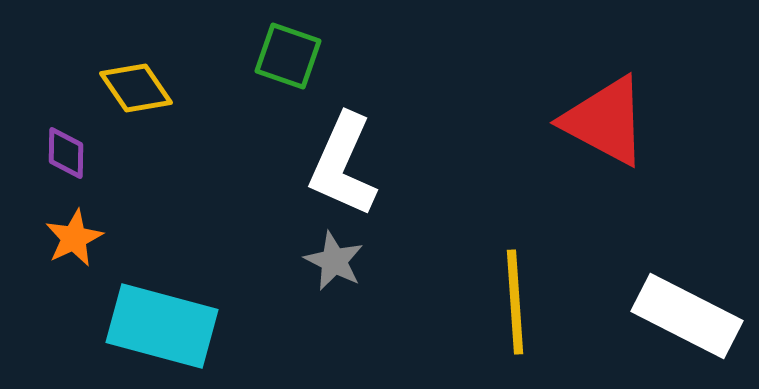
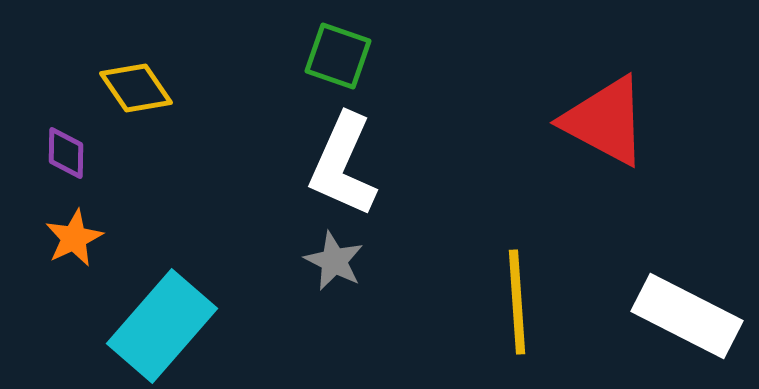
green square: moved 50 px right
yellow line: moved 2 px right
cyan rectangle: rotated 64 degrees counterclockwise
